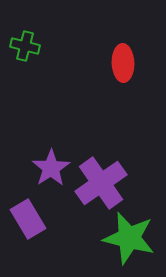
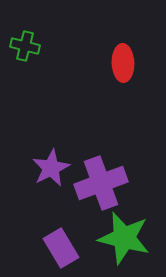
purple star: rotated 6 degrees clockwise
purple cross: rotated 15 degrees clockwise
purple rectangle: moved 33 px right, 29 px down
green star: moved 5 px left
